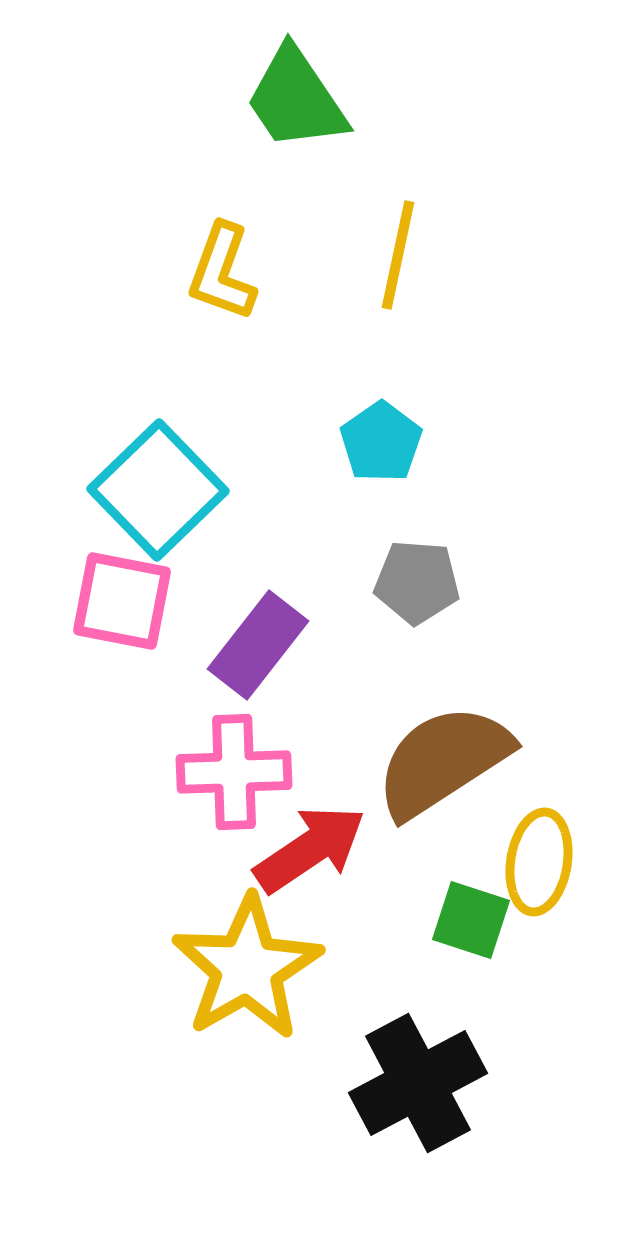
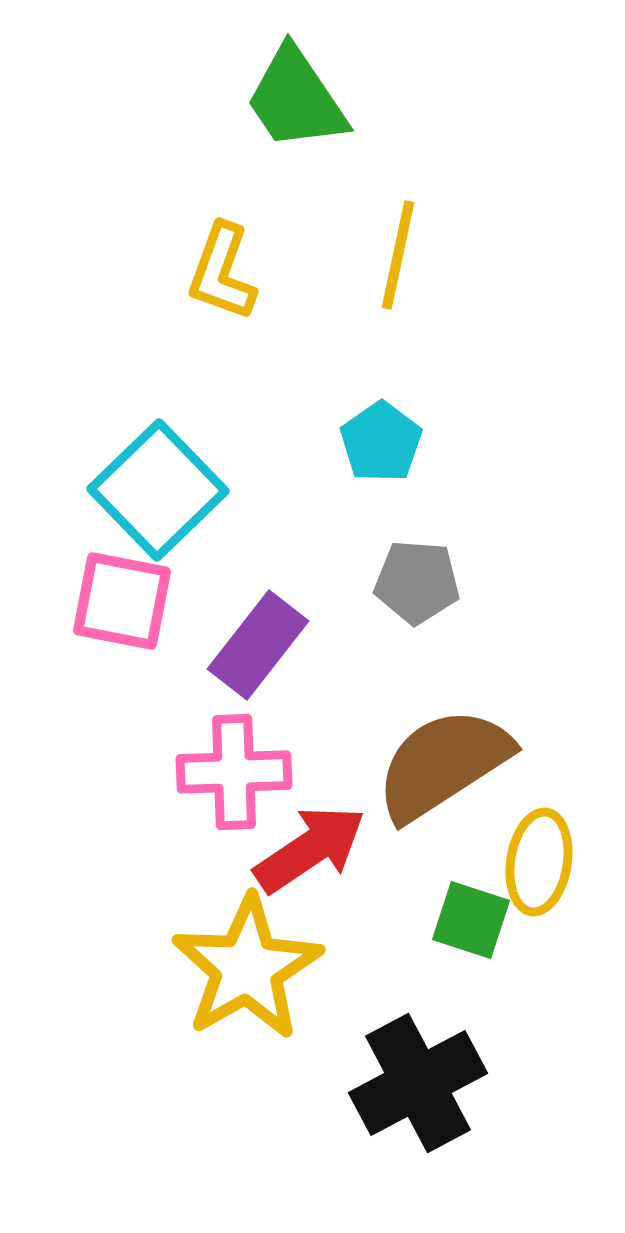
brown semicircle: moved 3 px down
